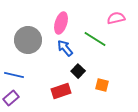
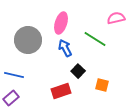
blue arrow: rotated 12 degrees clockwise
